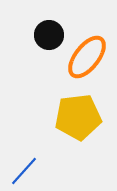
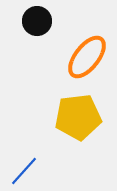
black circle: moved 12 px left, 14 px up
